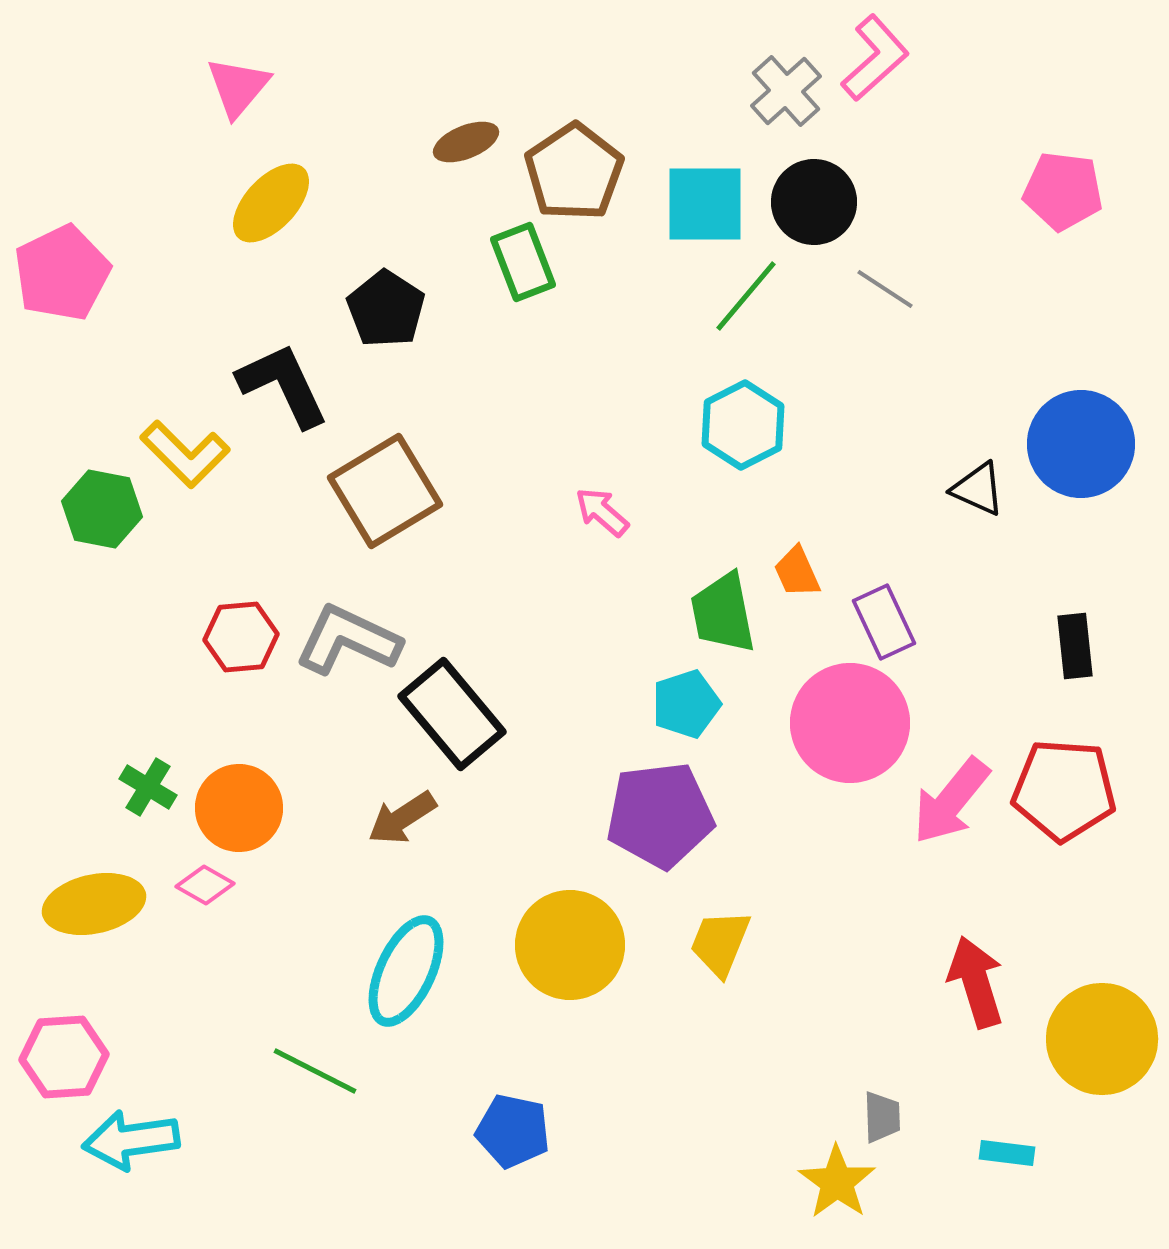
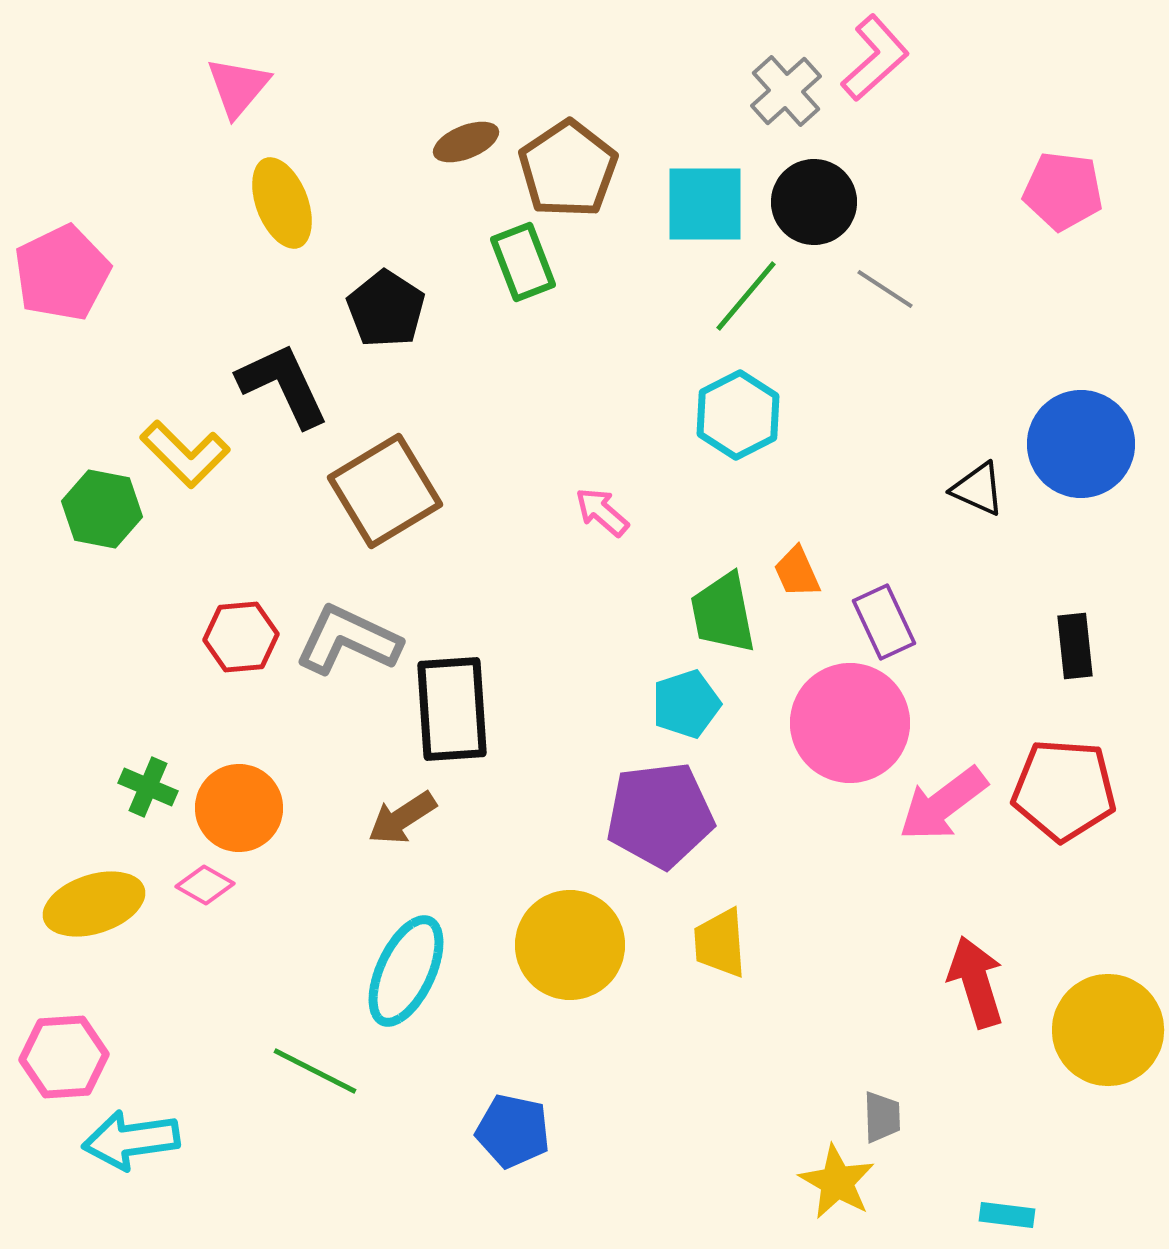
brown pentagon at (574, 172): moved 6 px left, 3 px up
yellow ellipse at (271, 203): moved 11 px right; rotated 64 degrees counterclockwise
cyan hexagon at (743, 425): moved 5 px left, 10 px up
black rectangle at (452, 714): moved 5 px up; rotated 36 degrees clockwise
green cross at (148, 787): rotated 8 degrees counterclockwise
pink arrow at (951, 801): moved 8 px left, 3 px down; rotated 14 degrees clockwise
yellow ellipse at (94, 904): rotated 6 degrees counterclockwise
yellow trapezoid at (720, 943): rotated 26 degrees counterclockwise
yellow circle at (1102, 1039): moved 6 px right, 9 px up
cyan rectangle at (1007, 1153): moved 62 px down
yellow star at (837, 1182): rotated 6 degrees counterclockwise
